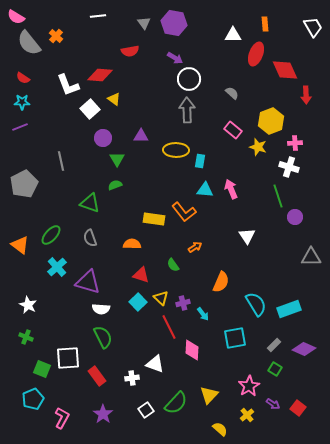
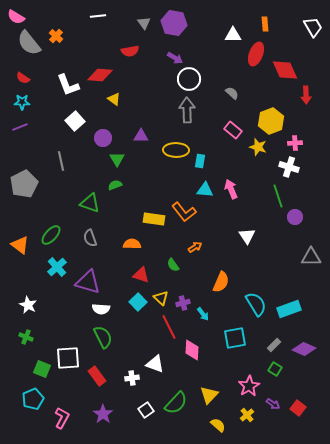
white square at (90, 109): moved 15 px left, 12 px down
yellow semicircle at (220, 429): moved 2 px left, 4 px up
